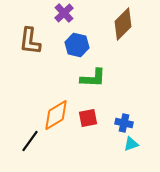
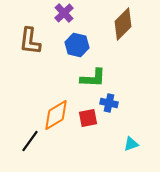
blue cross: moved 15 px left, 20 px up
